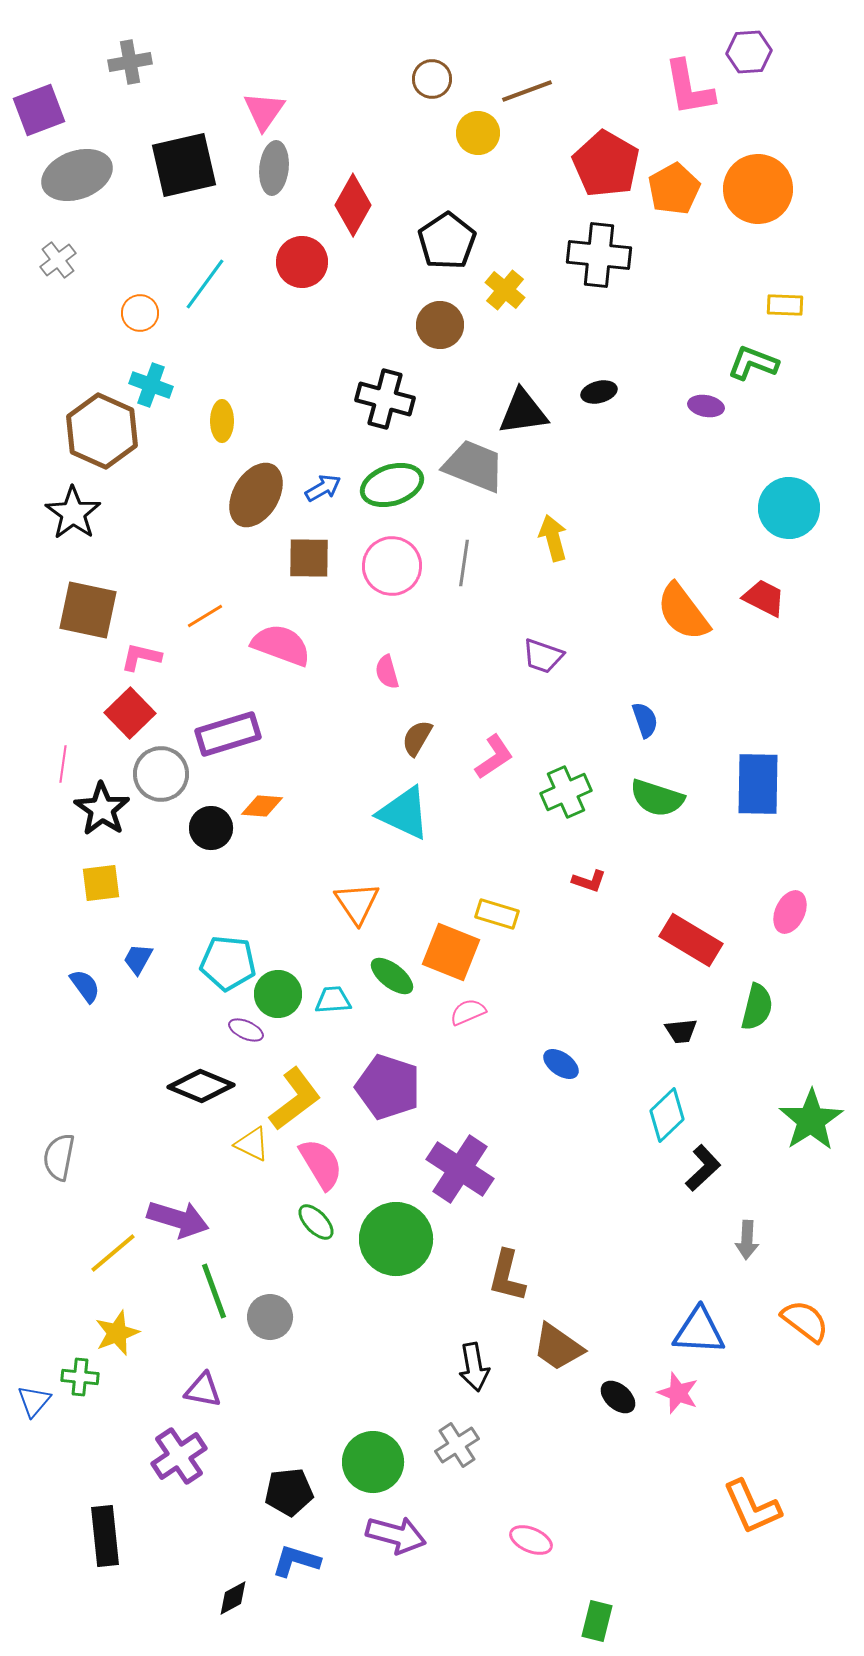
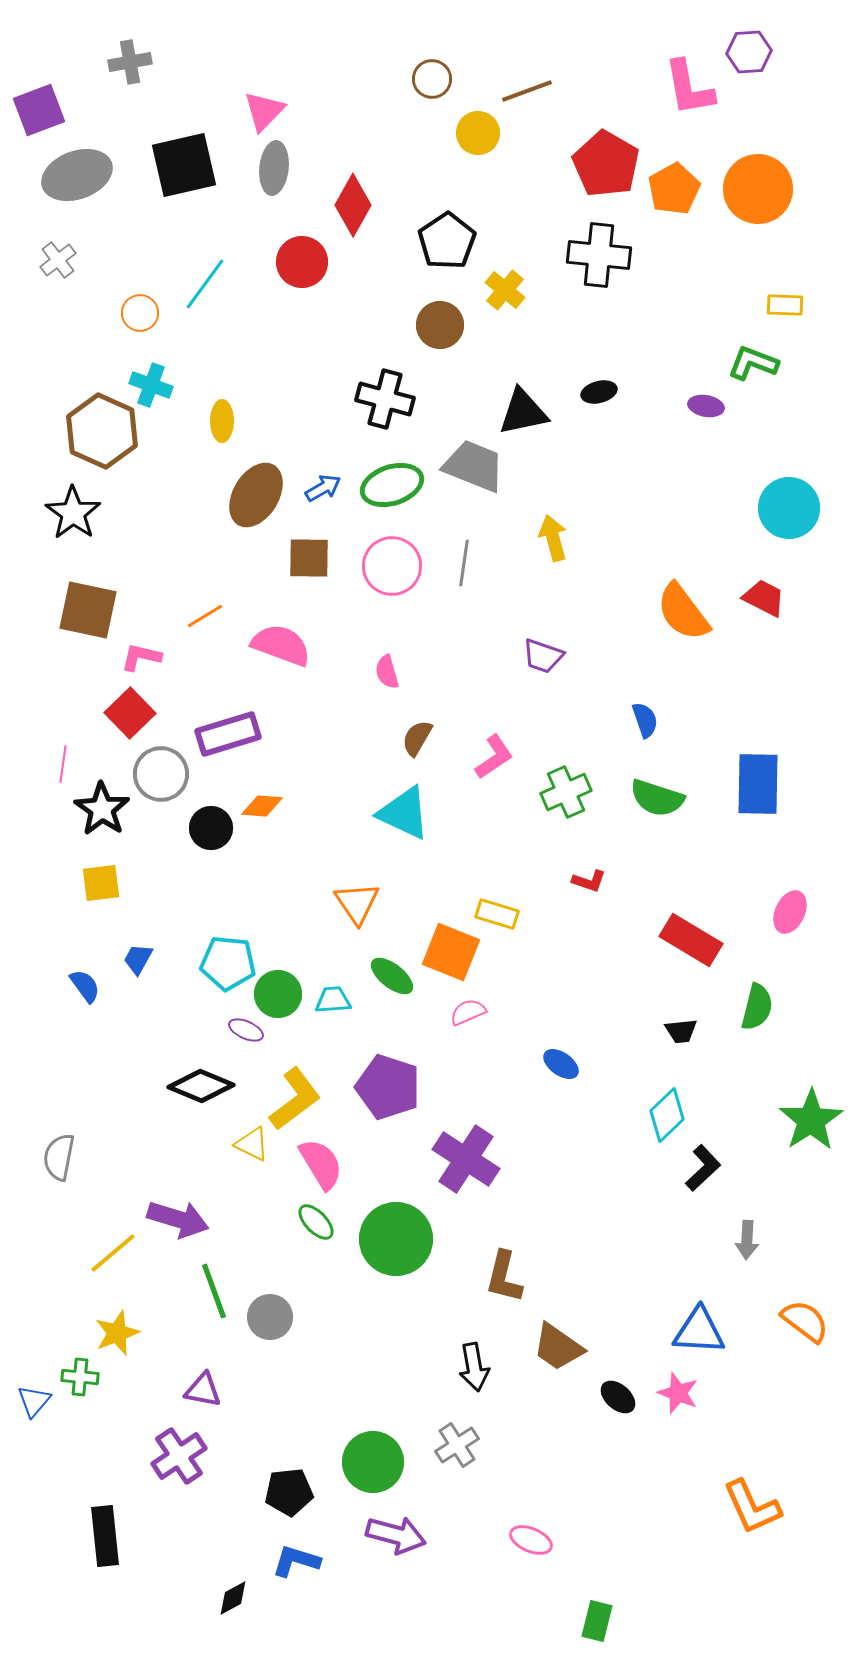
pink triangle at (264, 111): rotated 9 degrees clockwise
black triangle at (523, 412): rotated 4 degrees counterclockwise
purple cross at (460, 1169): moved 6 px right, 10 px up
brown L-shape at (507, 1276): moved 3 px left, 1 px down
